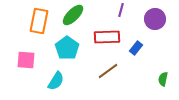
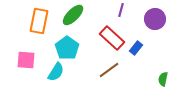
red rectangle: moved 5 px right, 1 px down; rotated 45 degrees clockwise
brown line: moved 1 px right, 1 px up
cyan semicircle: moved 9 px up
